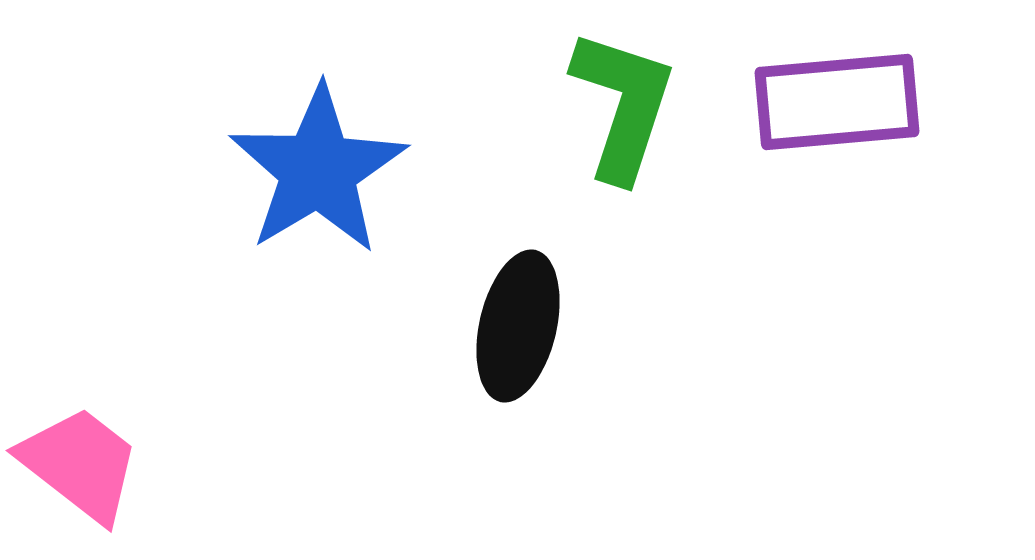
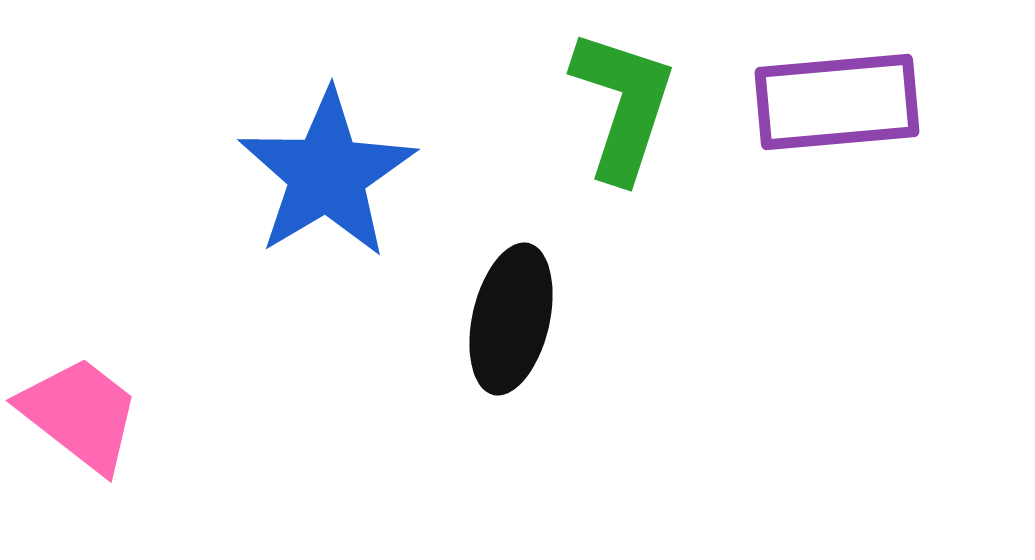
blue star: moved 9 px right, 4 px down
black ellipse: moved 7 px left, 7 px up
pink trapezoid: moved 50 px up
